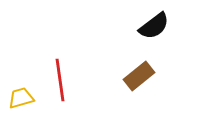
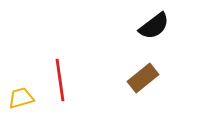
brown rectangle: moved 4 px right, 2 px down
